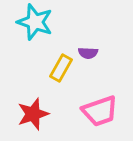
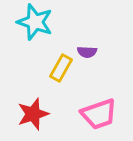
purple semicircle: moved 1 px left, 1 px up
pink trapezoid: moved 1 px left, 3 px down
